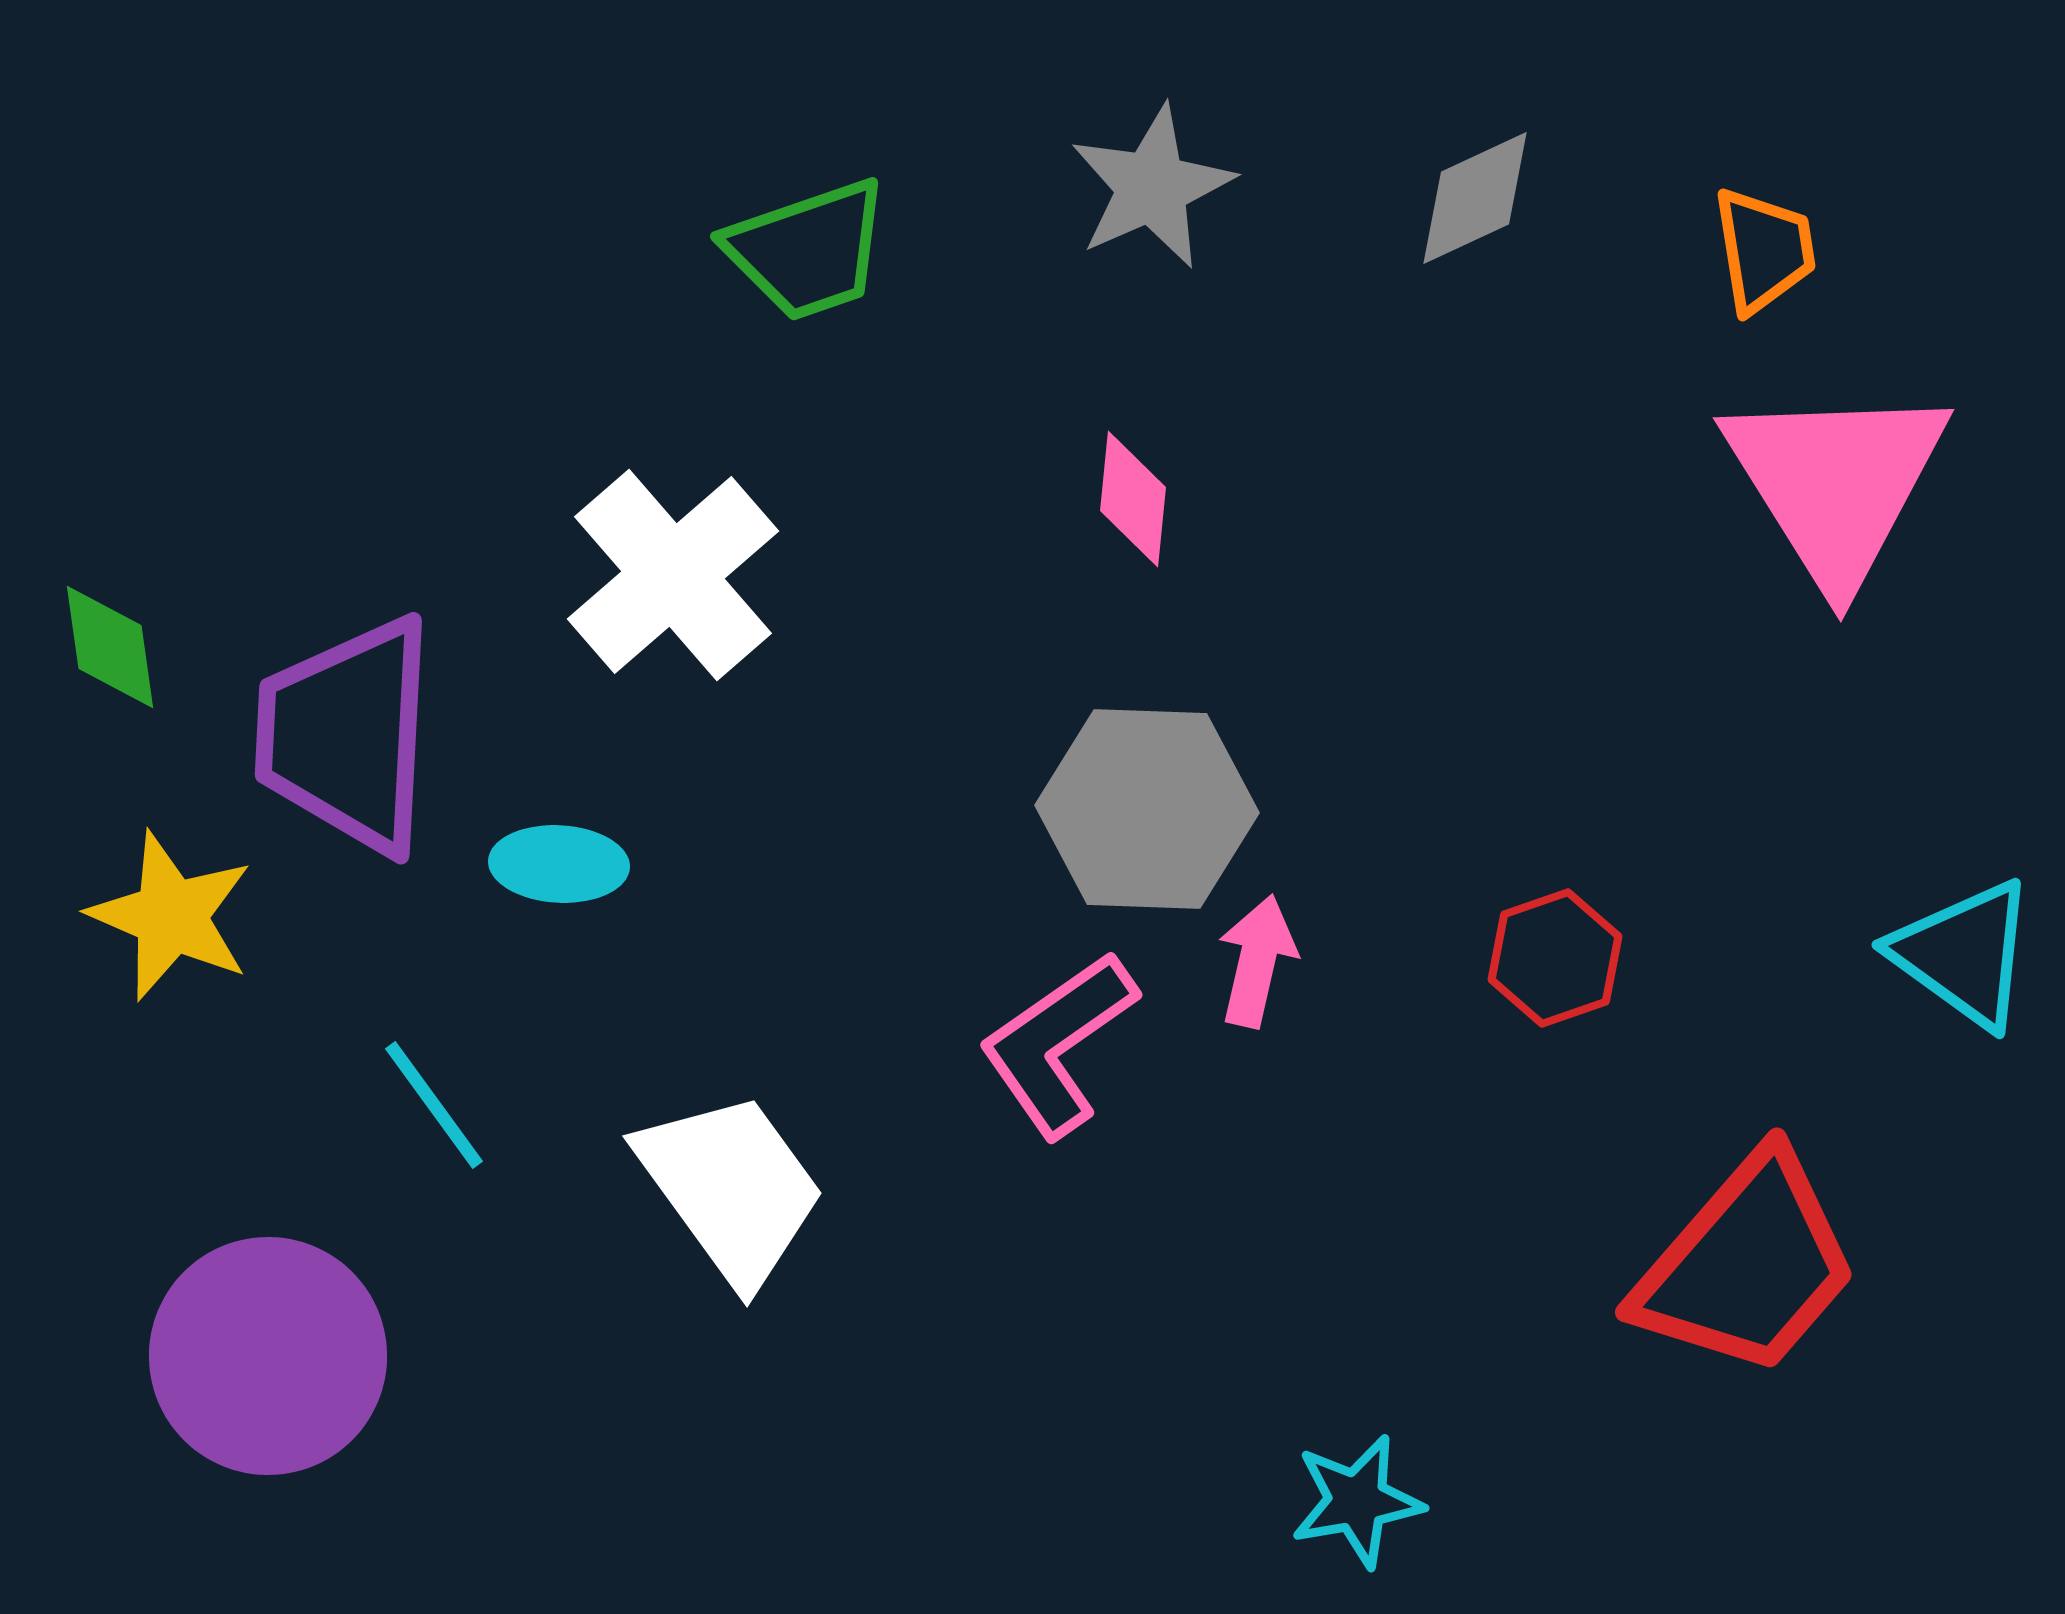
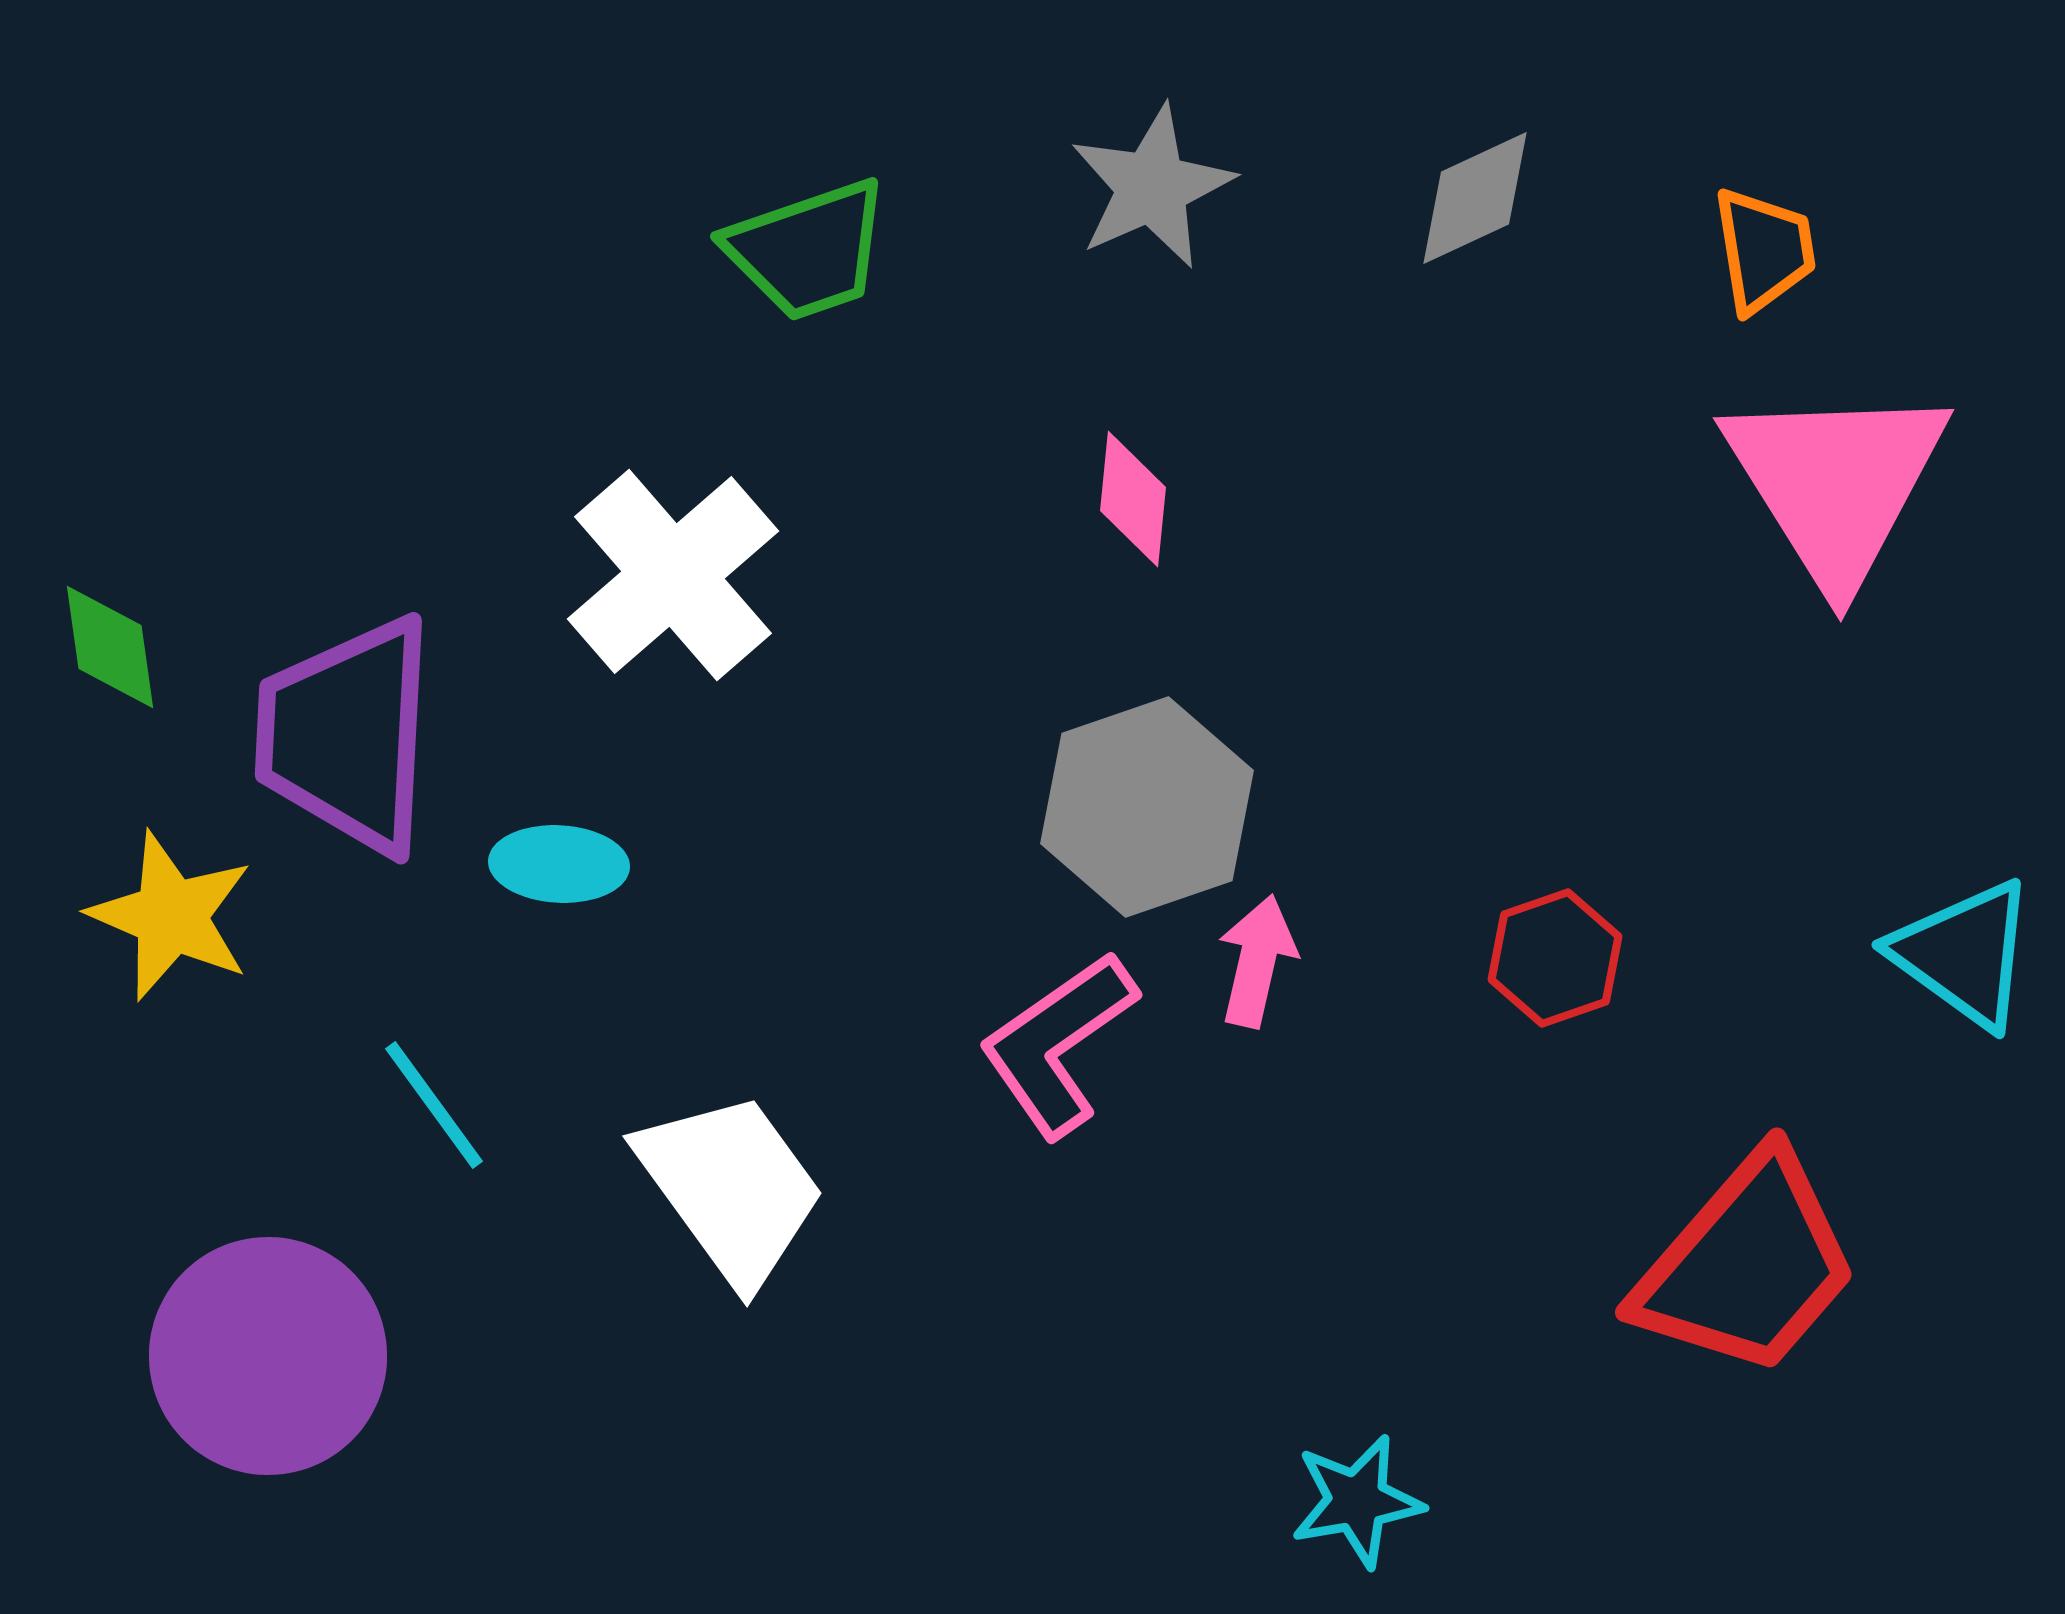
gray hexagon: moved 2 px up; rotated 21 degrees counterclockwise
